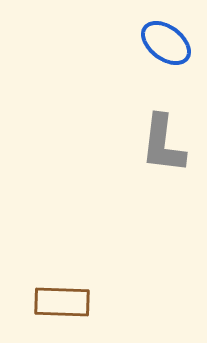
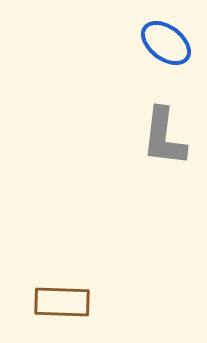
gray L-shape: moved 1 px right, 7 px up
